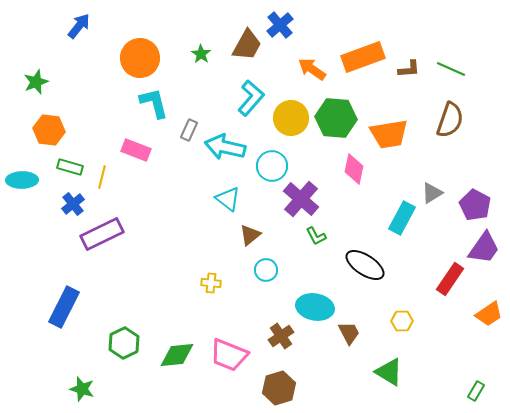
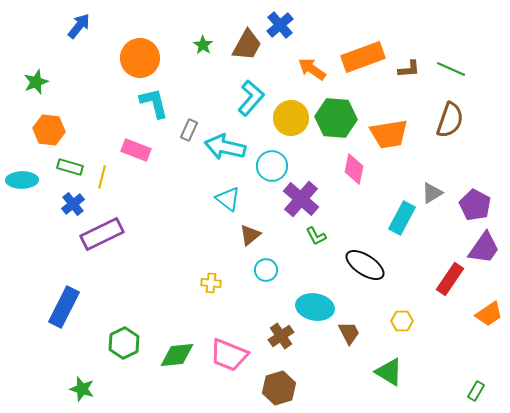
green star at (201, 54): moved 2 px right, 9 px up
